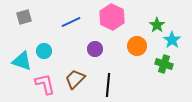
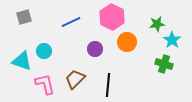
green star: moved 1 px up; rotated 28 degrees clockwise
orange circle: moved 10 px left, 4 px up
